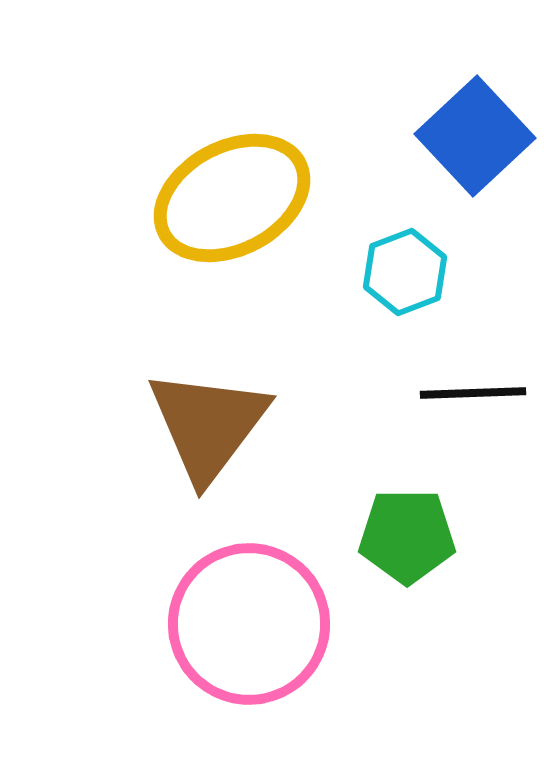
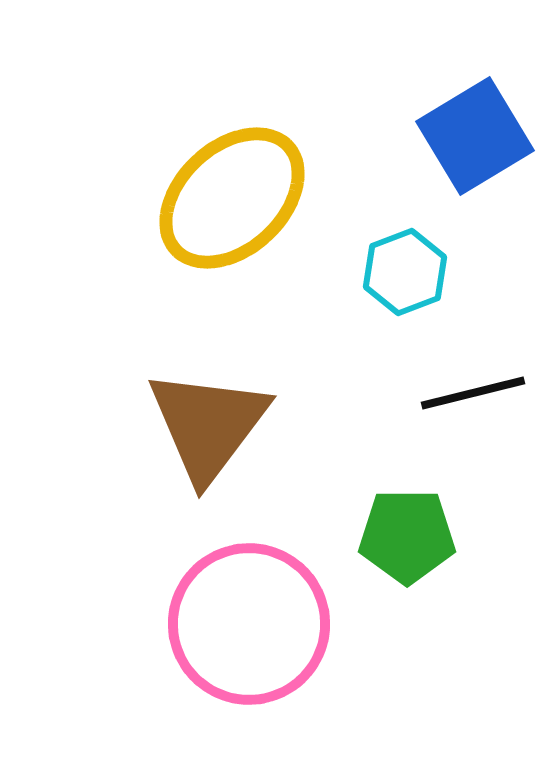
blue square: rotated 12 degrees clockwise
yellow ellipse: rotated 15 degrees counterclockwise
black line: rotated 12 degrees counterclockwise
